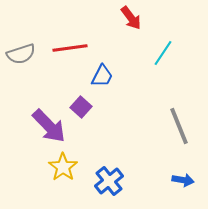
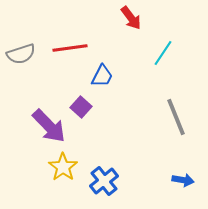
gray line: moved 3 px left, 9 px up
blue cross: moved 5 px left
